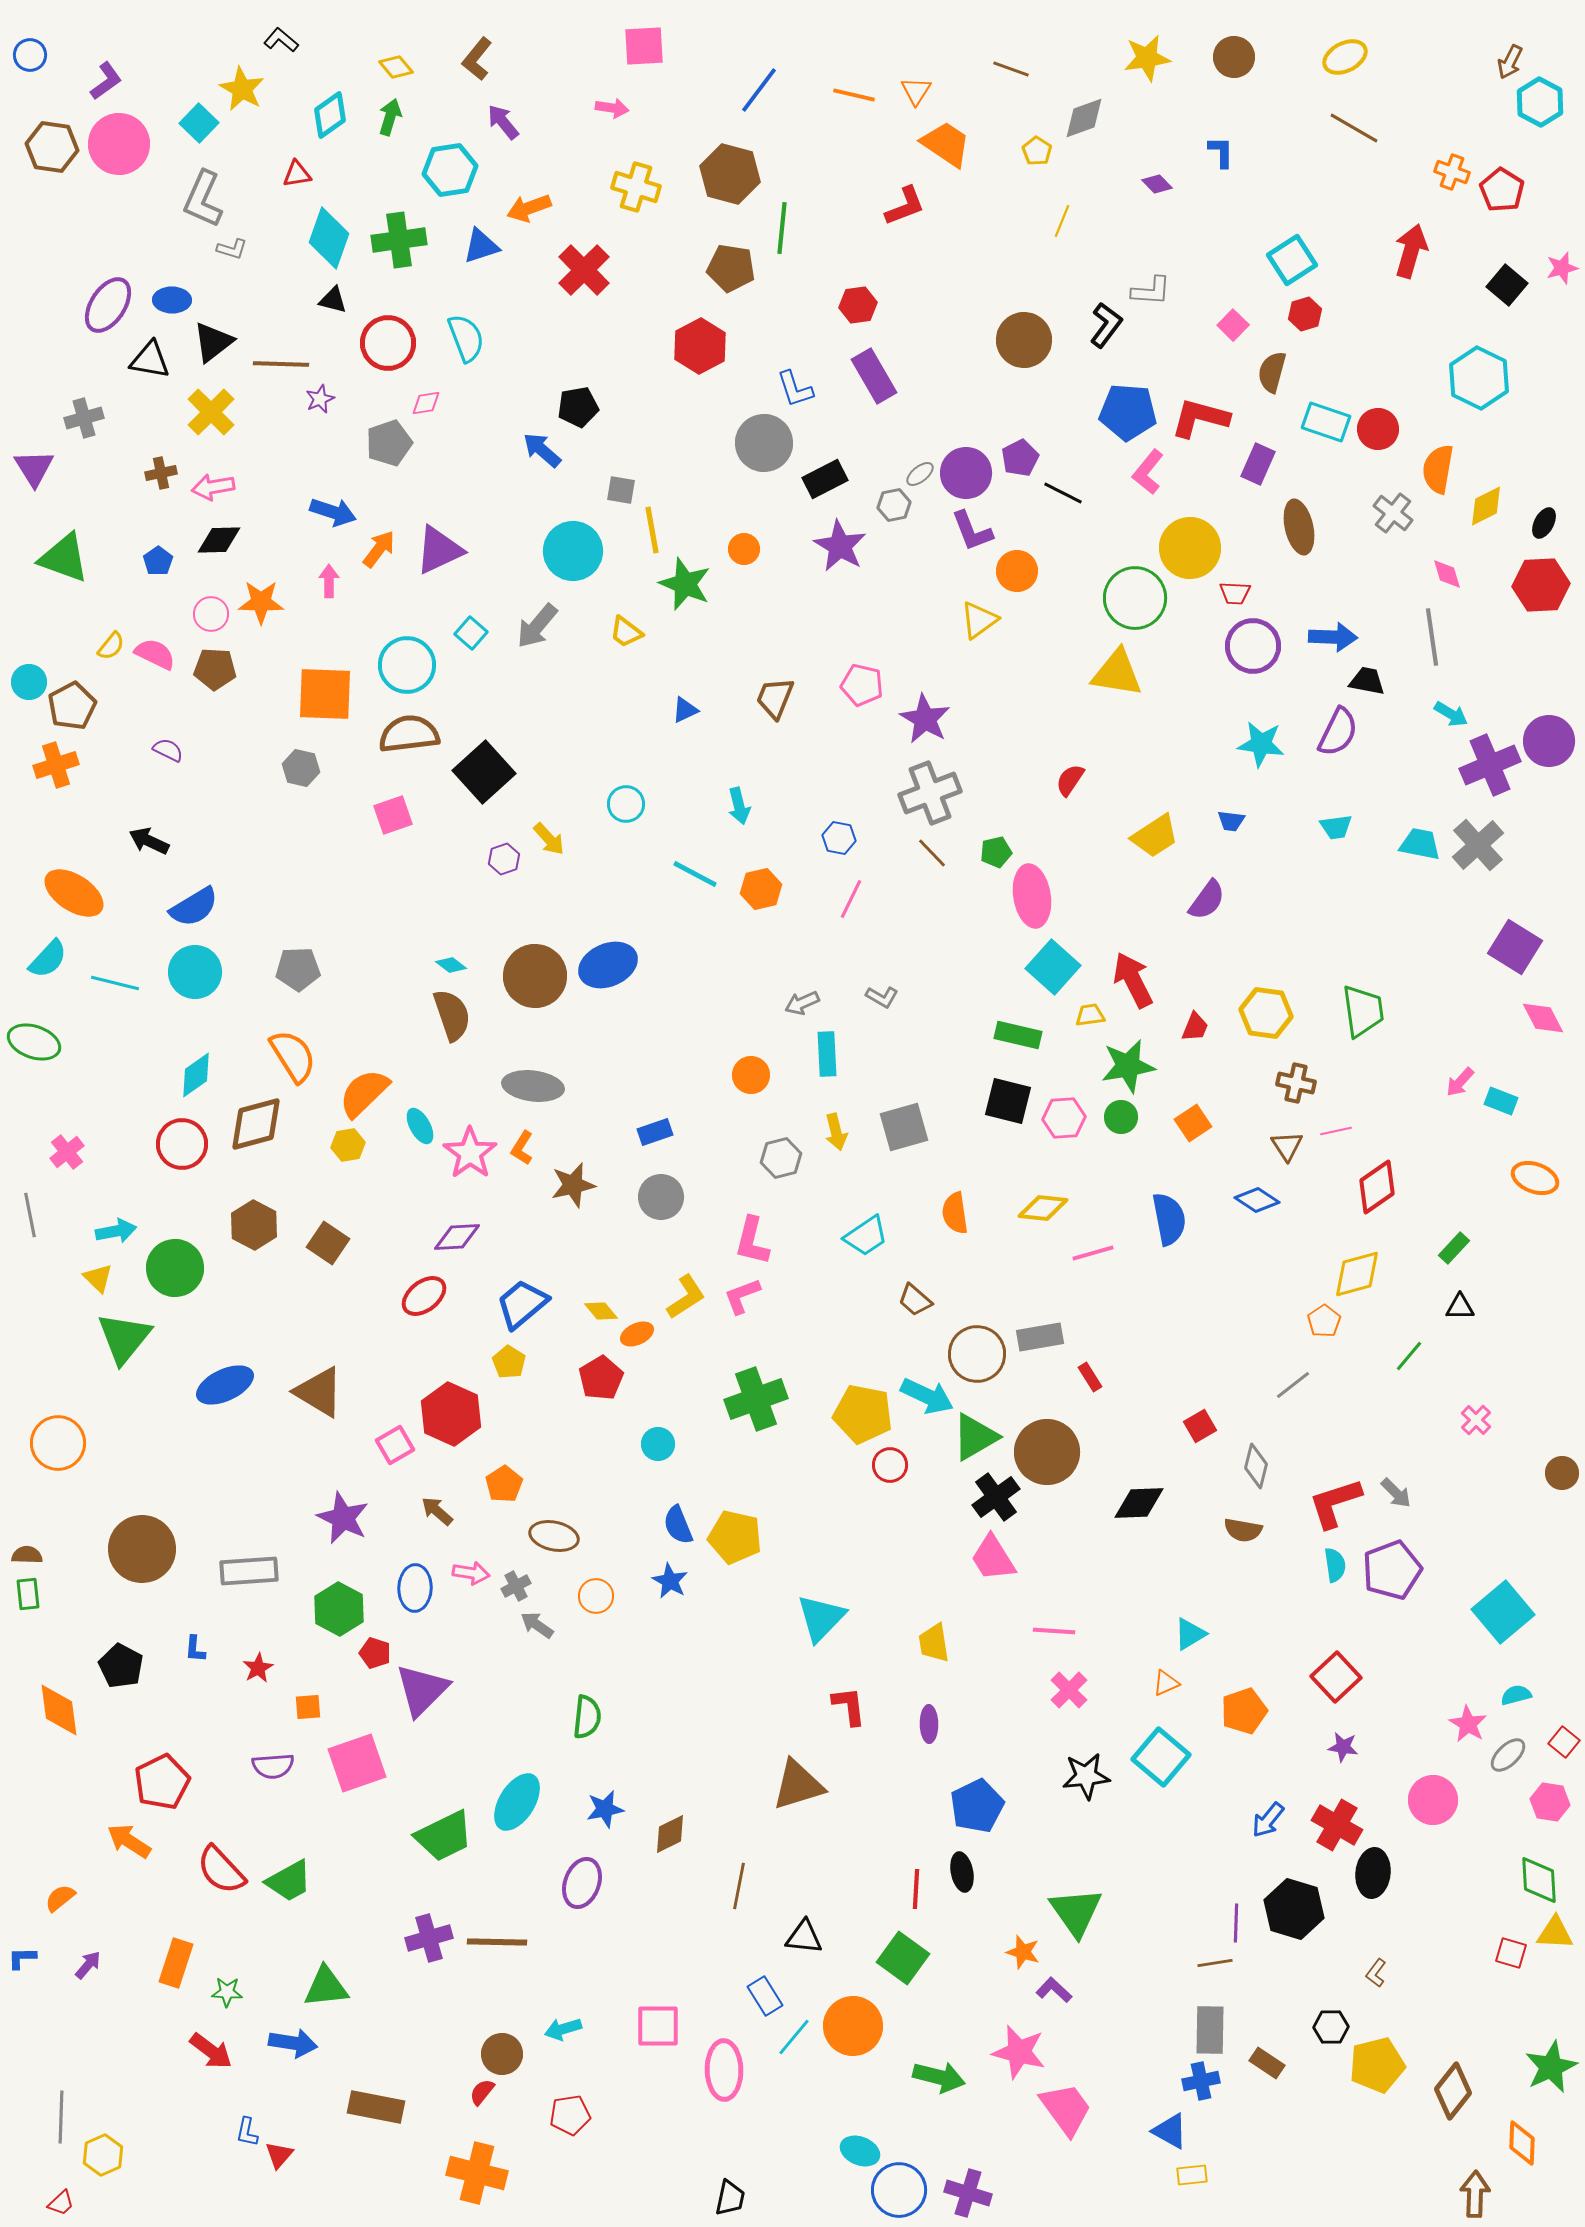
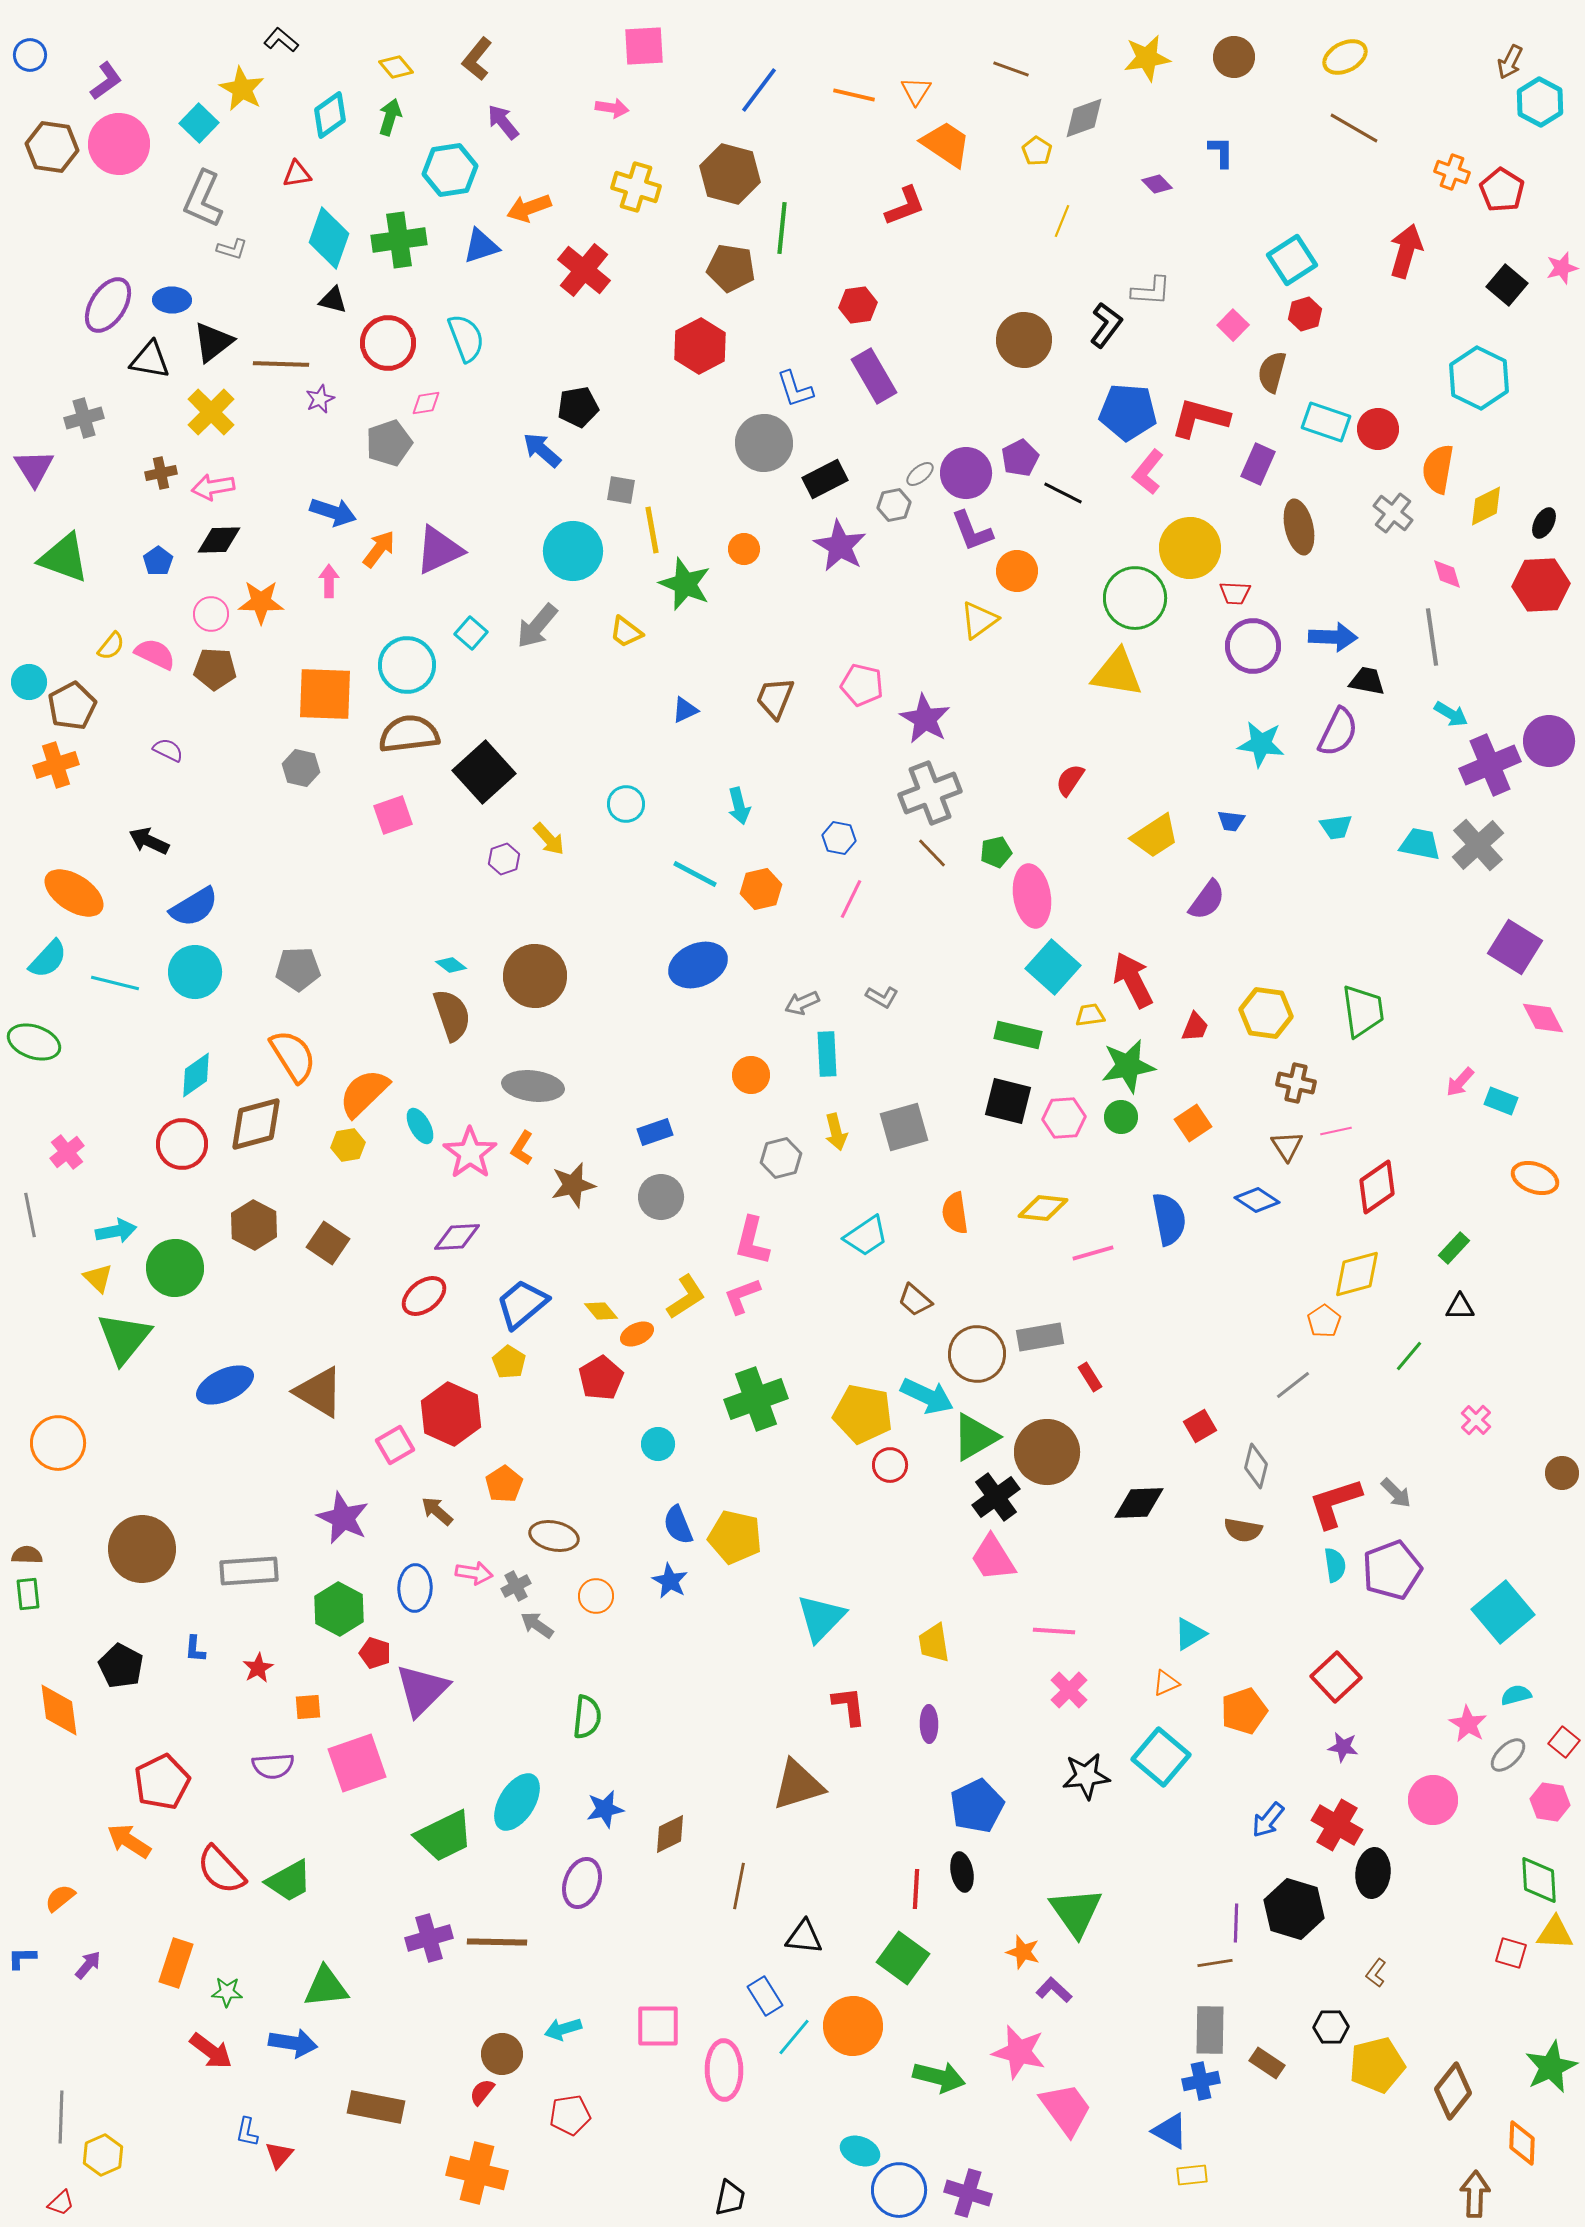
red arrow at (1411, 251): moved 5 px left
red cross at (584, 270): rotated 6 degrees counterclockwise
blue ellipse at (608, 965): moved 90 px right
pink arrow at (471, 1573): moved 3 px right
